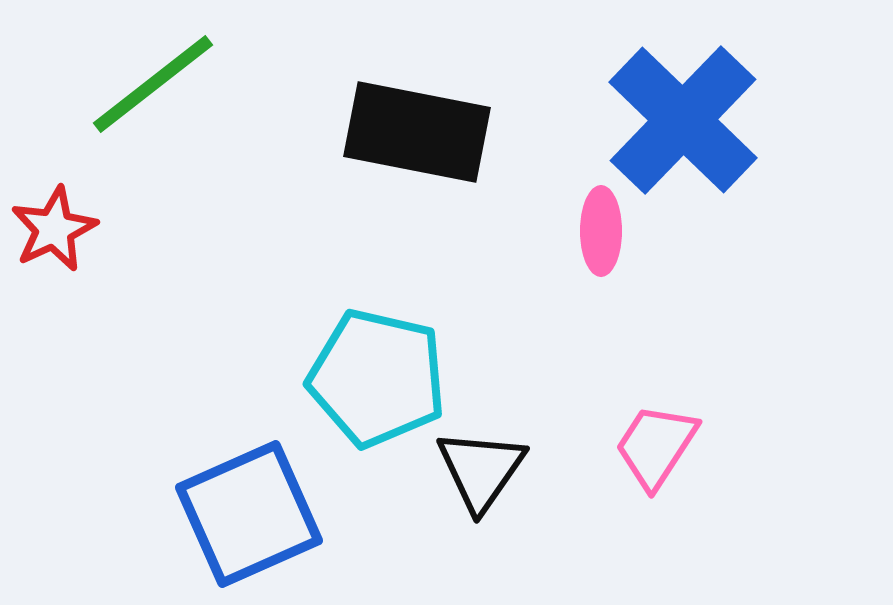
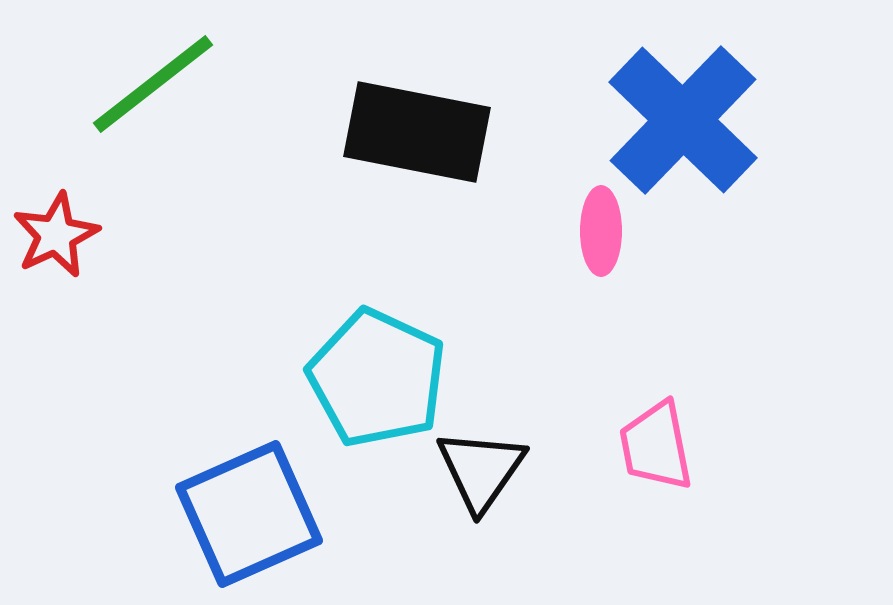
red star: moved 2 px right, 6 px down
cyan pentagon: rotated 12 degrees clockwise
pink trapezoid: rotated 44 degrees counterclockwise
